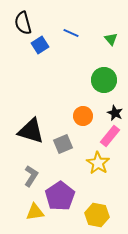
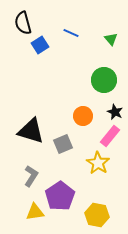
black star: moved 1 px up
